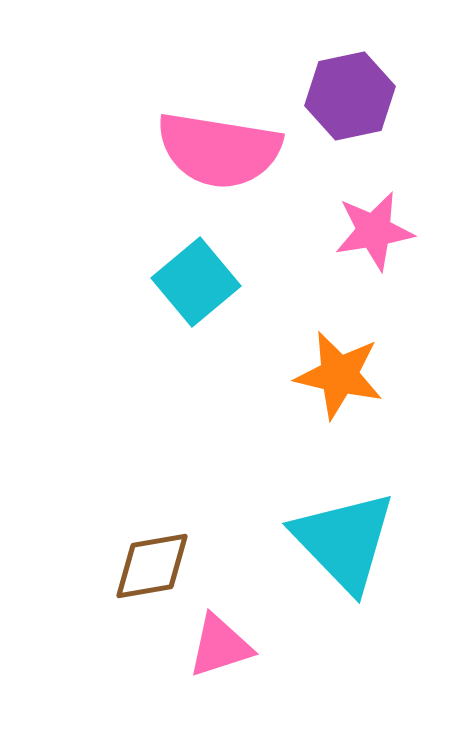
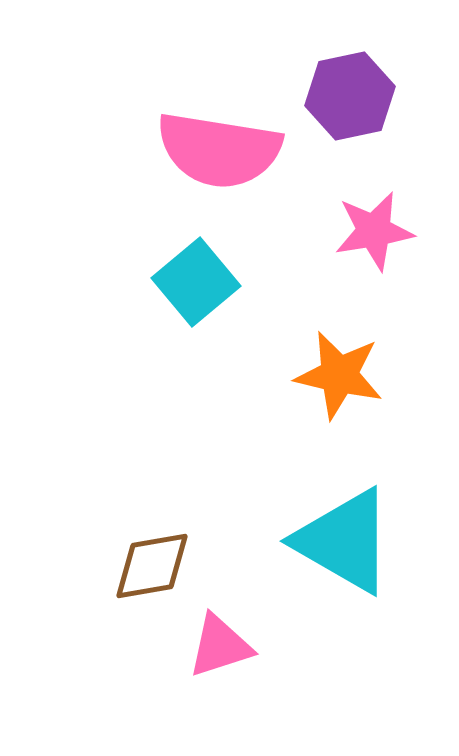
cyan triangle: rotated 16 degrees counterclockwise
